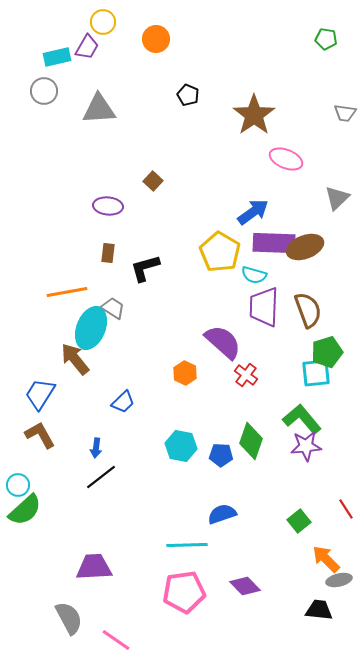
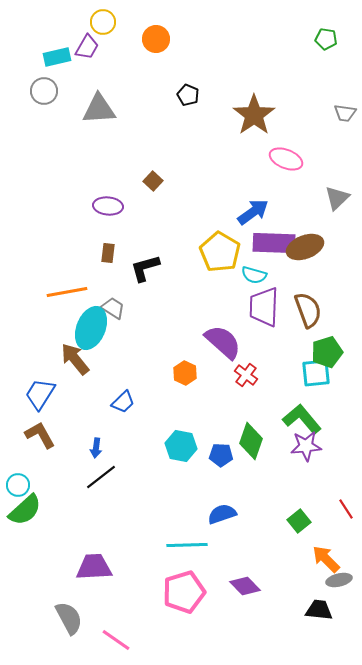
pink pentagon at (184, 592): rotated 9 degrees counterclockwise
